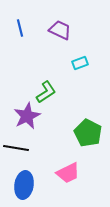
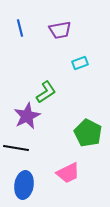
purple trapezoid: rotated 145 degrees clockwise
